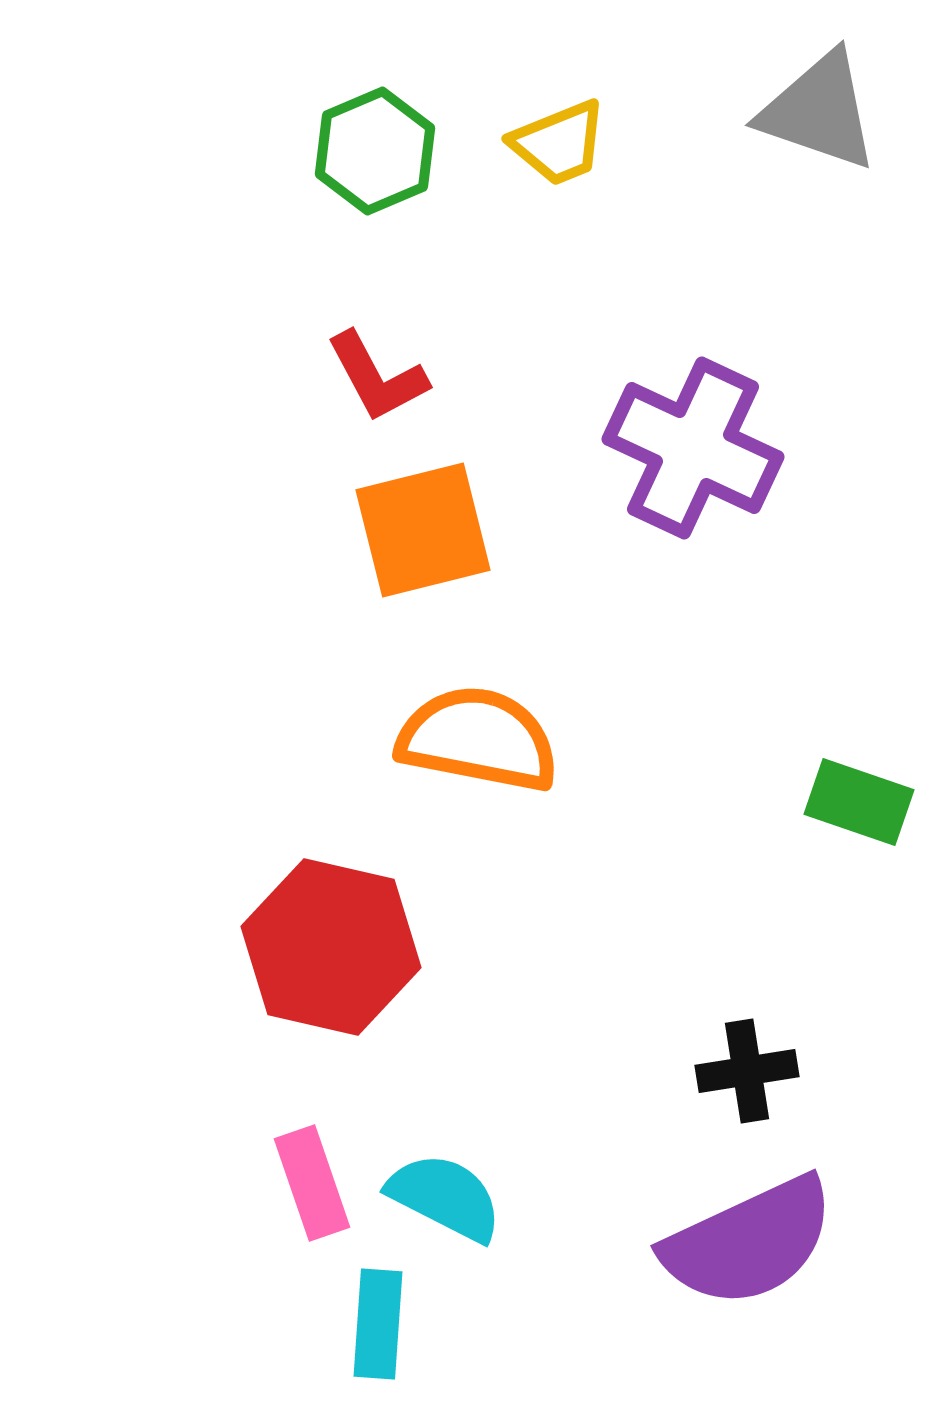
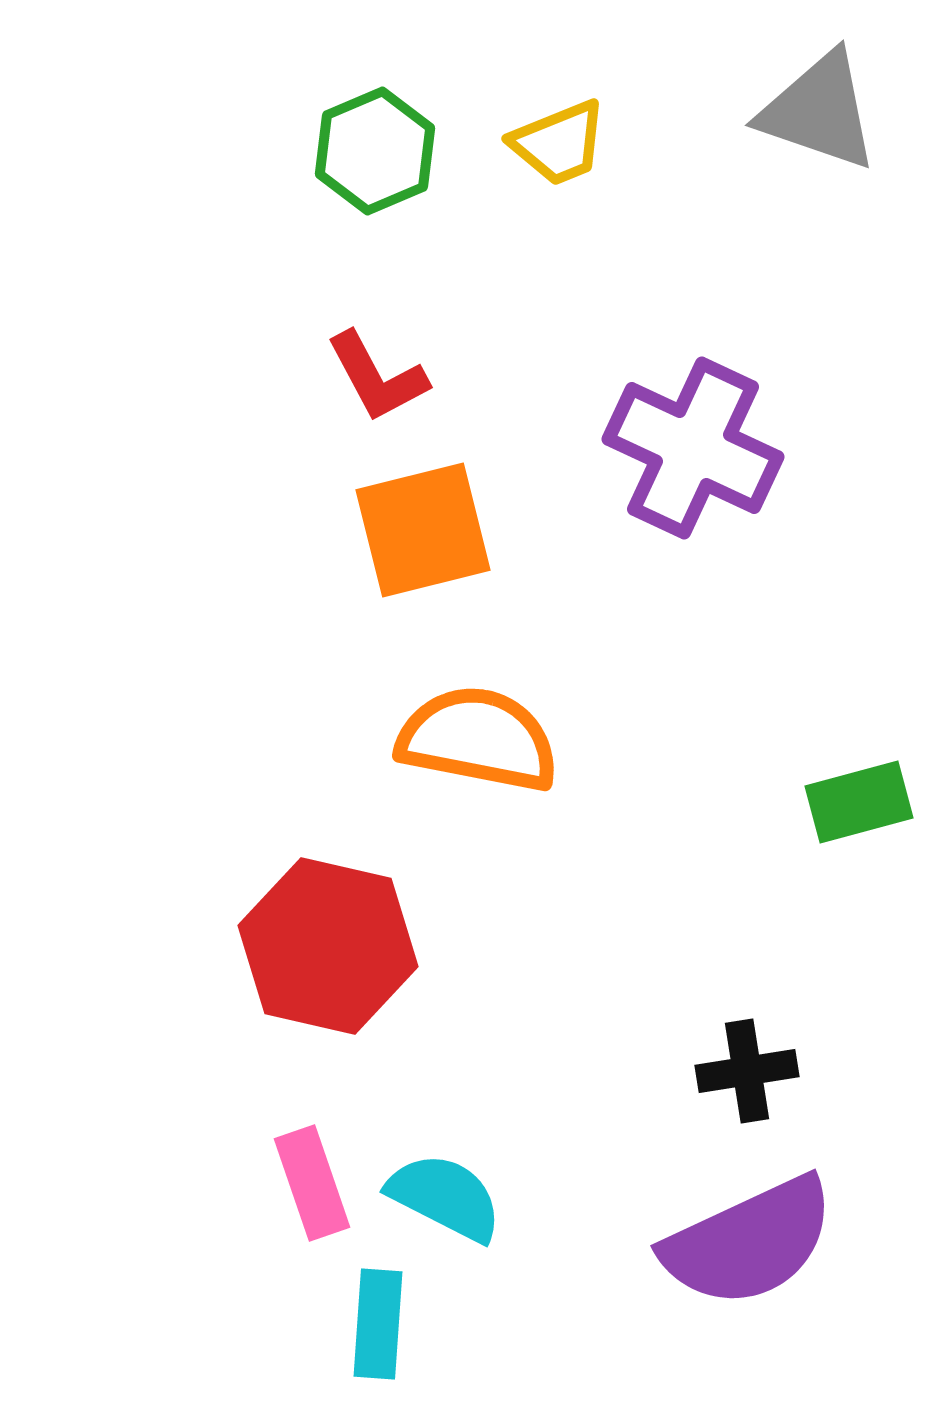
green rectangle: rotated 34 degrees counterclockwise
red hexagon: moved 3 px left, 1 px up
